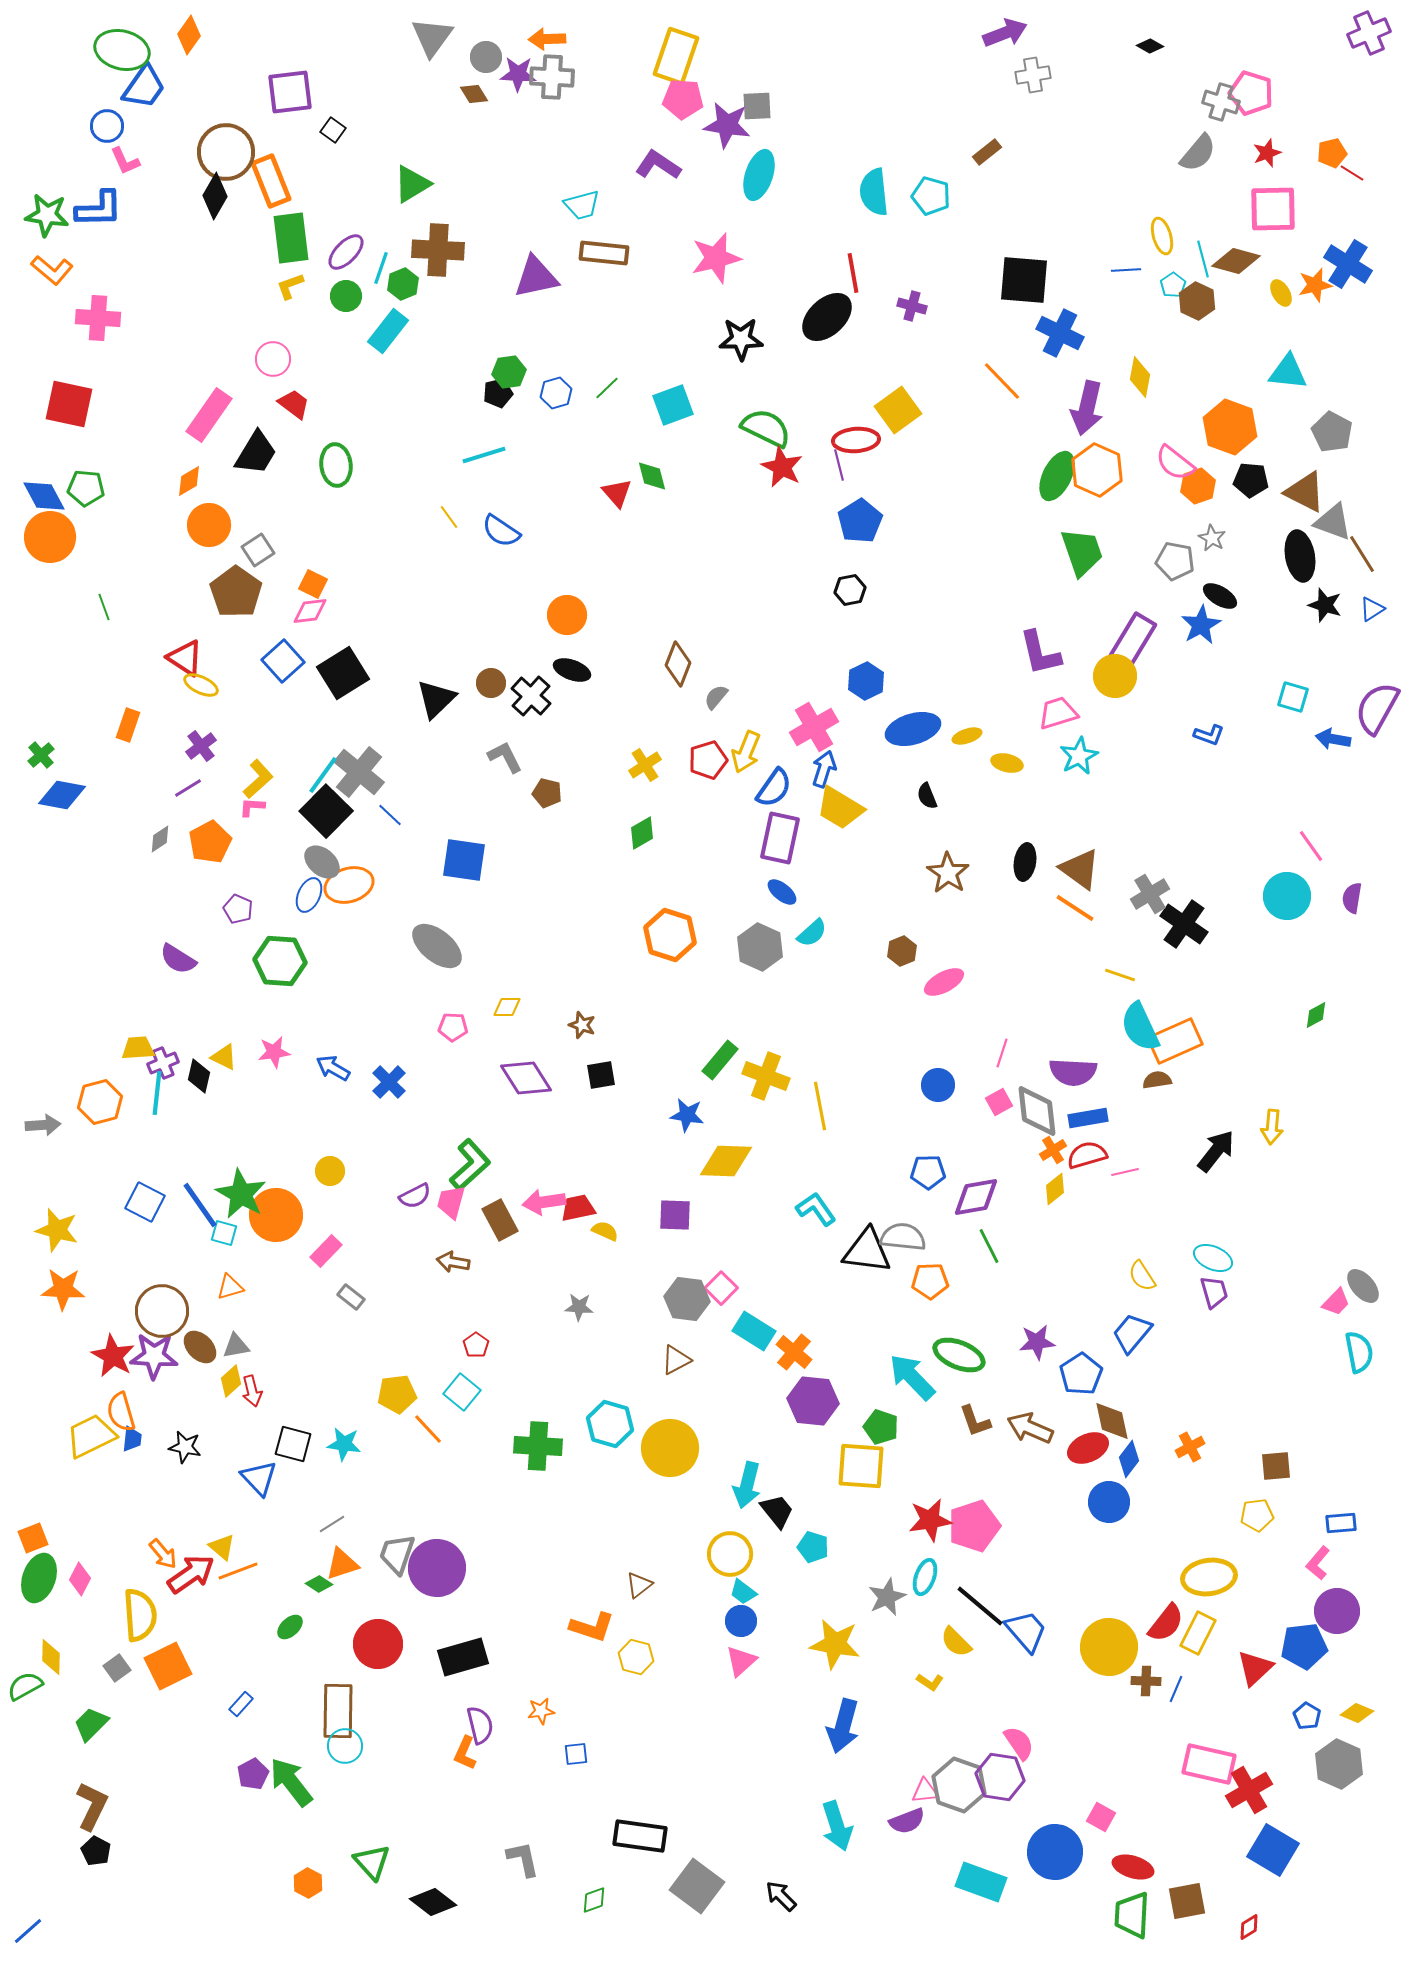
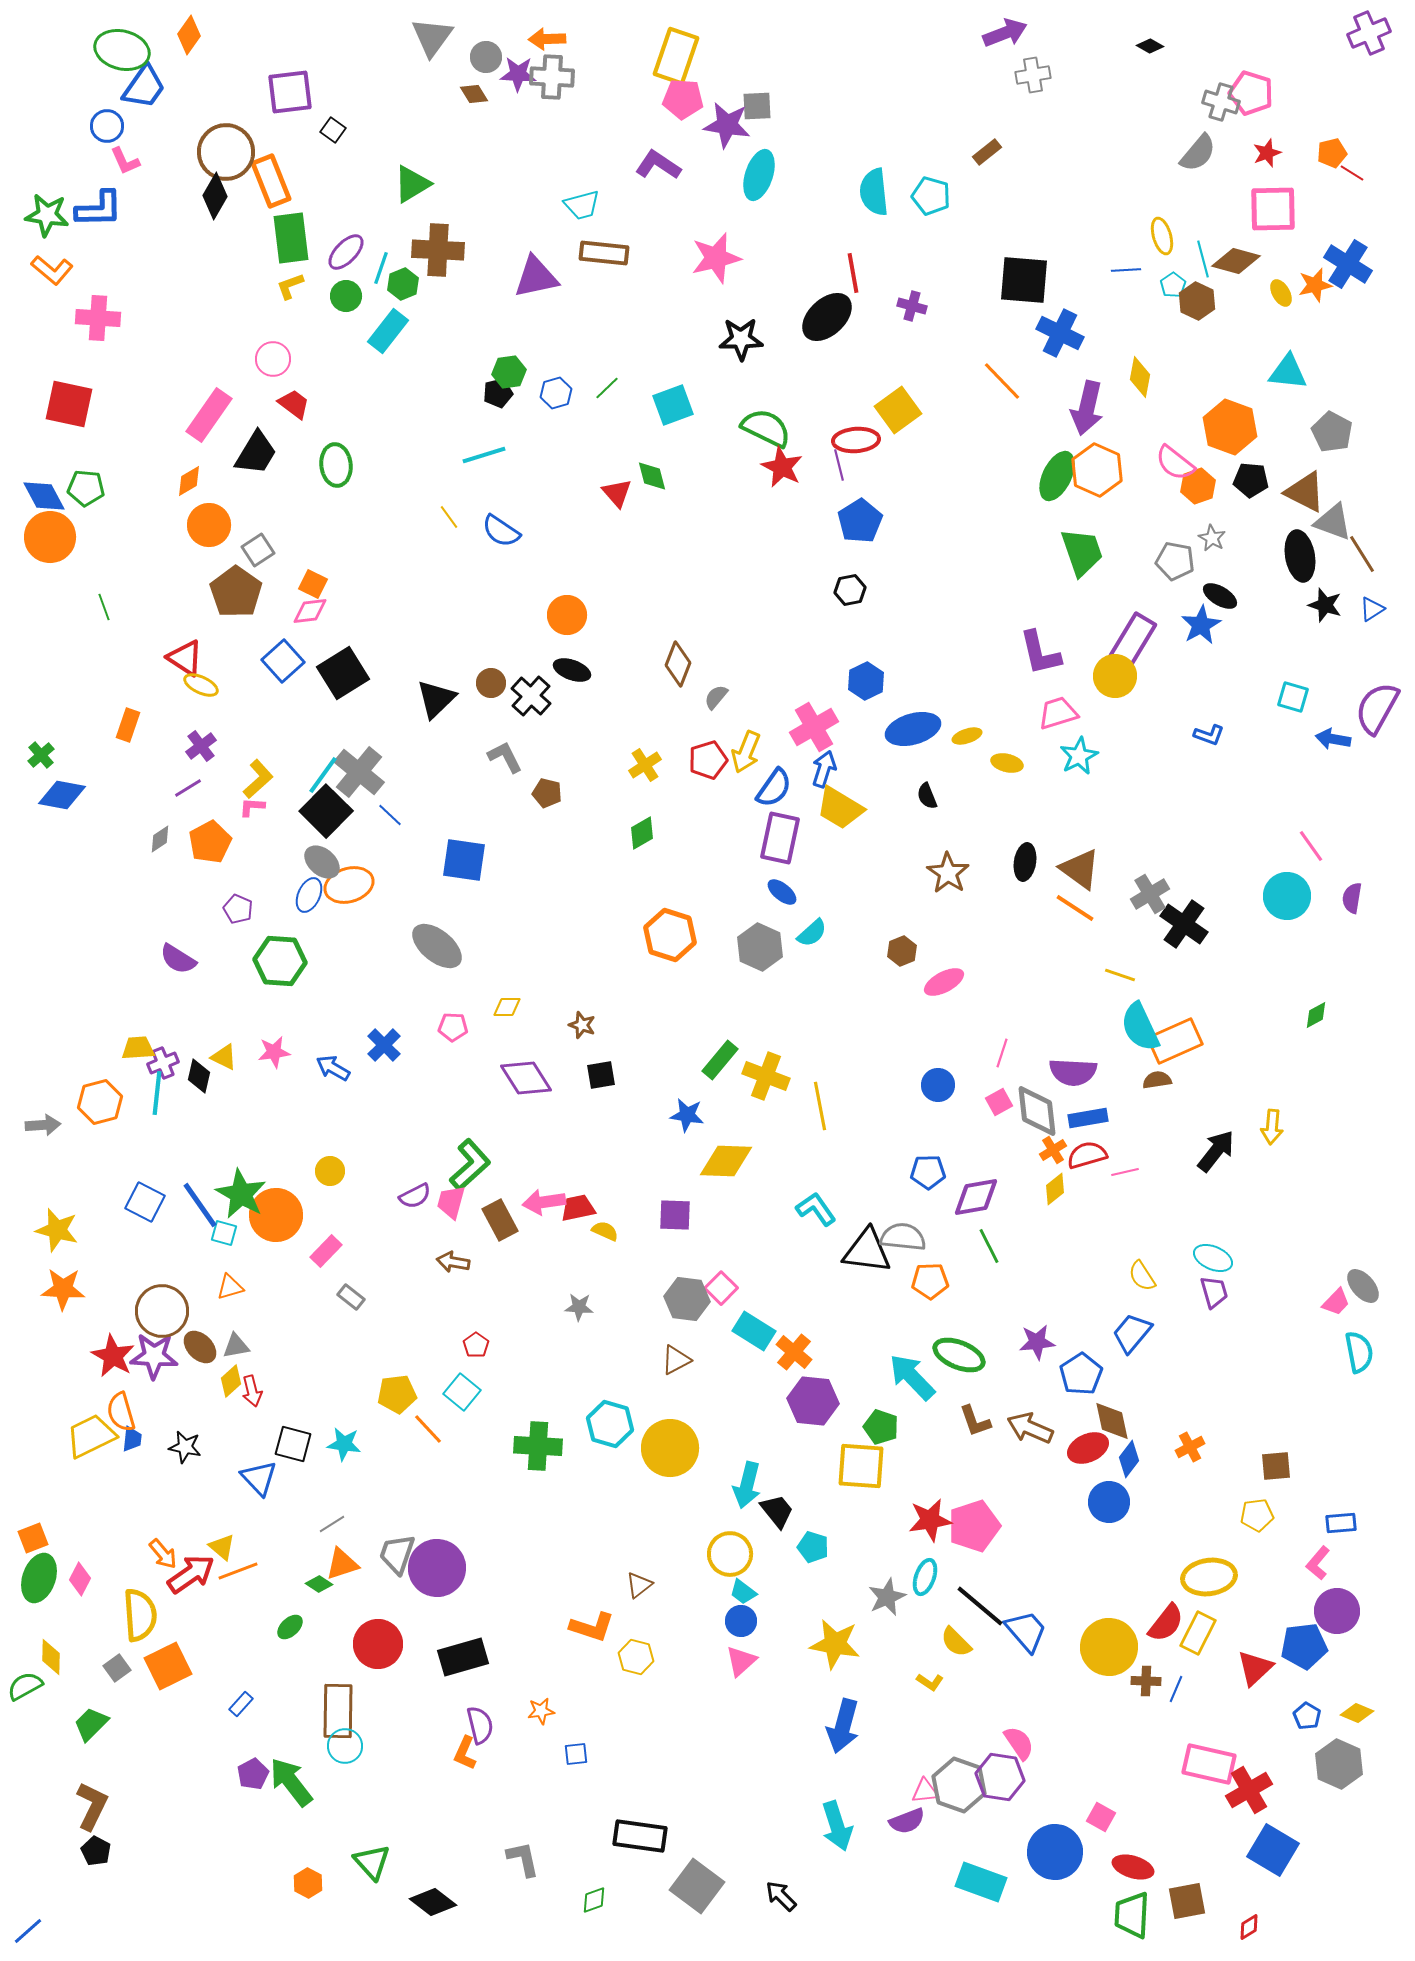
blue cross at (389, 1082): moved 5 px left, 37 px up
